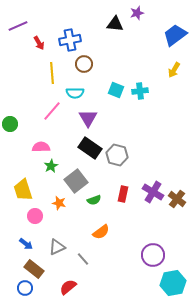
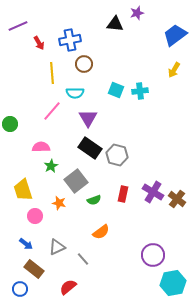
blue circle: moved 5 px left, 1 px down
